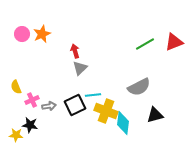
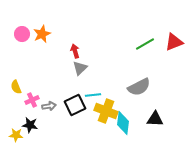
black triangle: moved 4 px down; rotated 18 degrees clockwise
